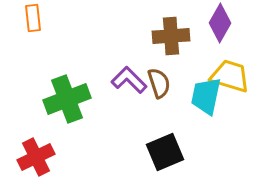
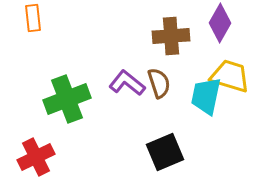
purple L-shape: moved 2 px left, 3 px down; rotated 6 degrees counterclockwise
